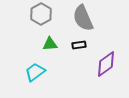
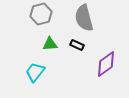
gray hexagon: rotated 15 degrees clockwise
gray semicircle: moved 1 px right; rotated 8 degrees clockwise
black rectangle: moved 2 px left; rotated 32 degrees clockwise
cyan trapezoid: rotated 15 degrees counterclockwise
